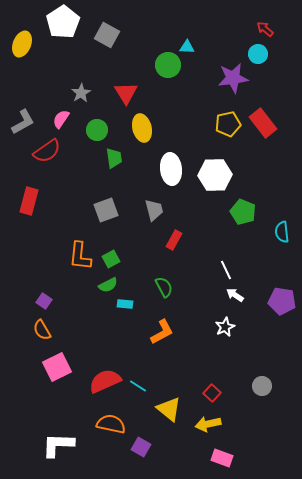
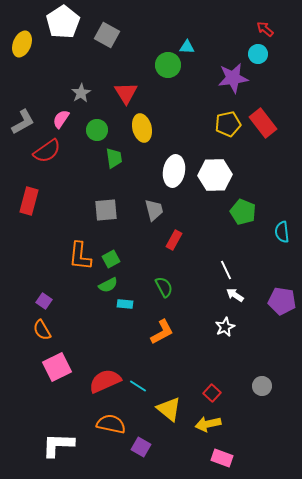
white ellipse at (171, 169): moved 3 px right, 2 px down; rotated 16 degrees clockwise
gray square at (106, 210): rotated 15 degrees clockwise
